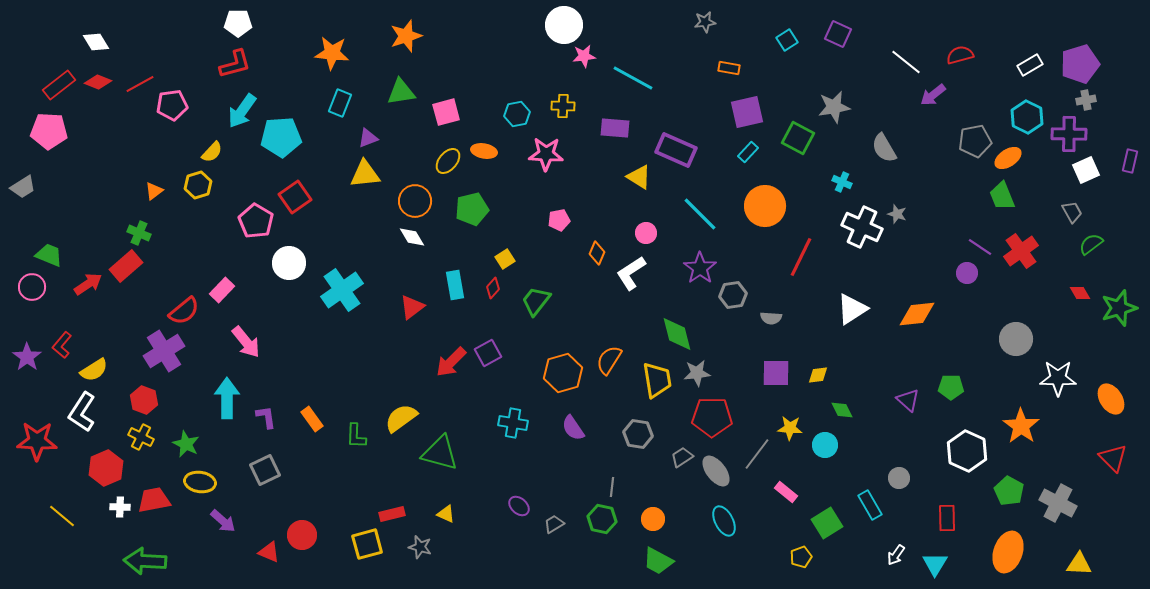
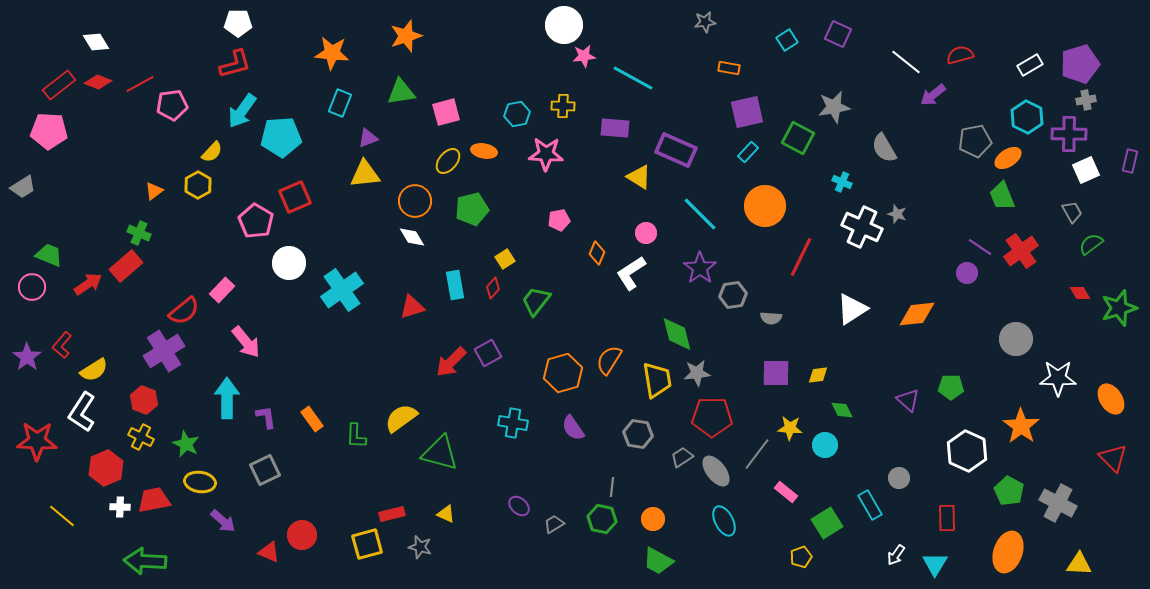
yellow hexagon at (198, 185): rotated 12 degrees counterclockwise
red square at (295, 197): rotated 12 degrees clockwise
red triangle at (412, 307): rotated 20 degrees clockwise
